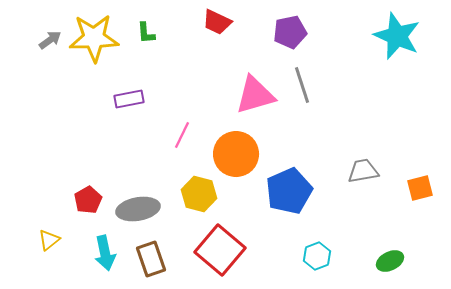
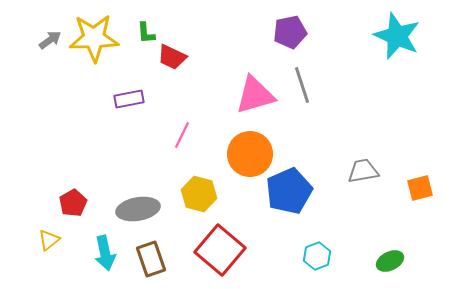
red trapezoid: moved 45 px left, 35 px down
orange circle: moved 14 px right
red pentagon: moved 15 px left, 3 px down
